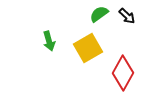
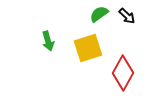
green arrow: moved 1 px left
yellow square: rotated 12 degrees clockwise
